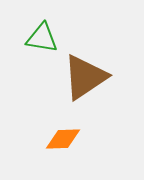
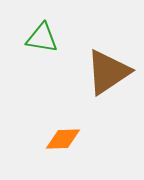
brown triangle: moved 23 px right, 5 px up
